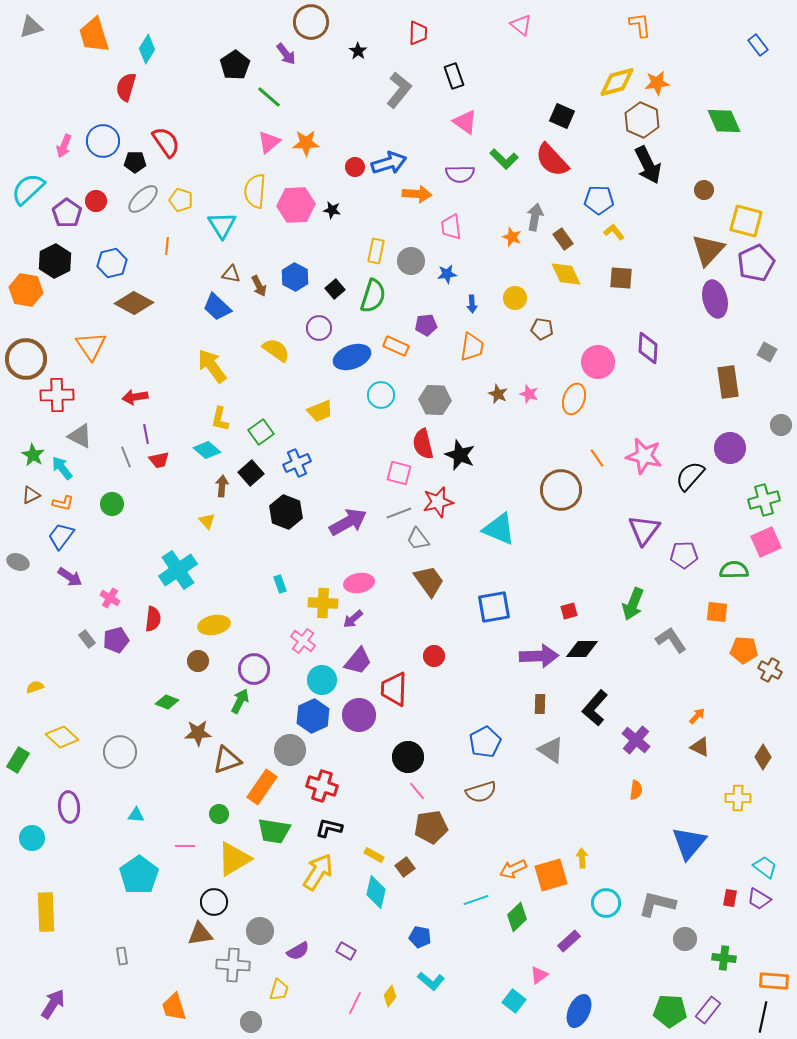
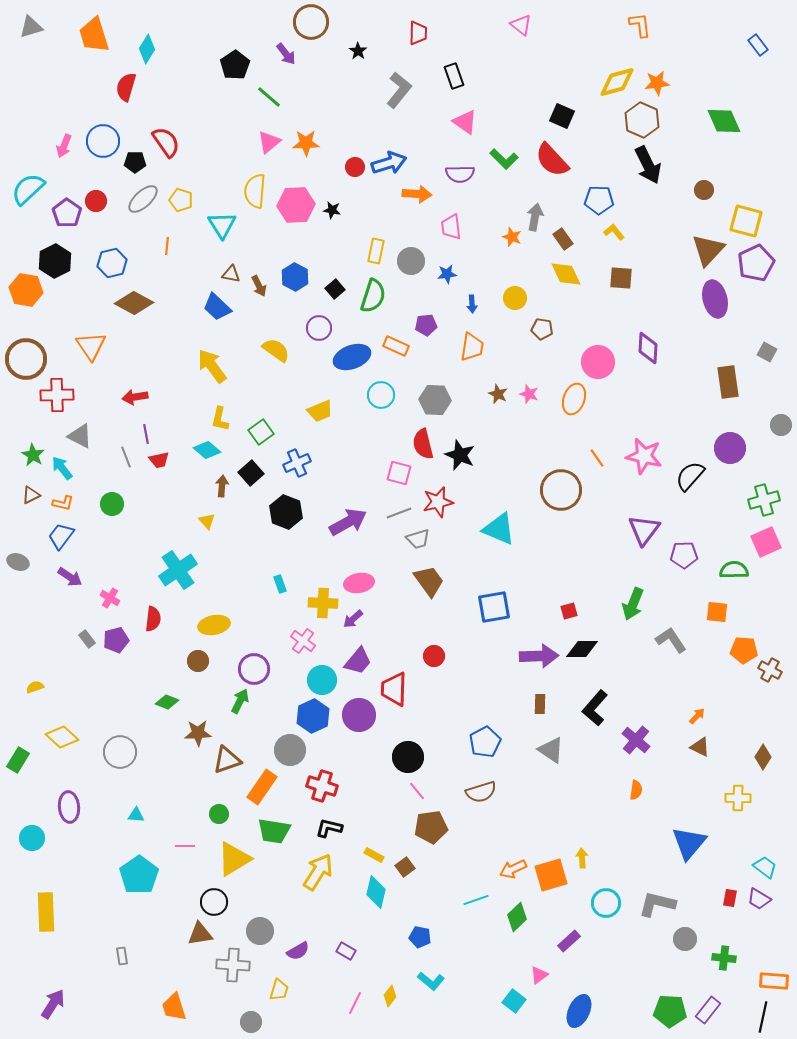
gray trapezoid at (418, 539): rotated 70 degrees counterclockwise
